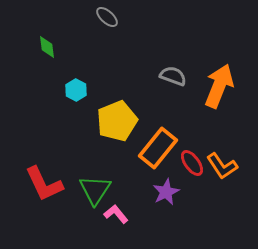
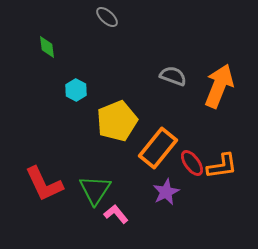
orange L-shape: rotated 64 degrees counterclockwise
